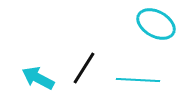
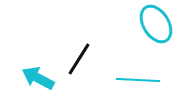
cyan ellipse: rotated 30 degrees clockwise
black line: moved 5 px left, 9 px up
